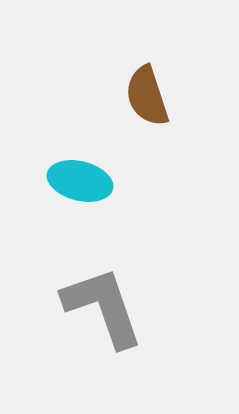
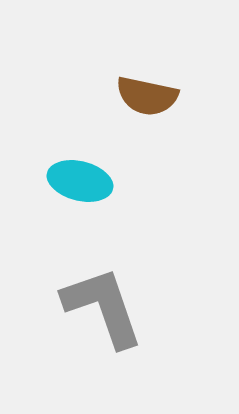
brown semicircle: rotated 60 degrees counterclockwise
